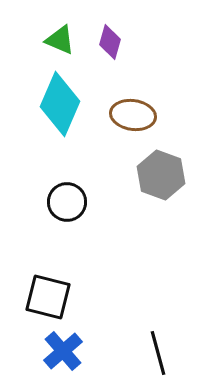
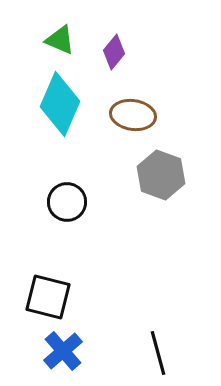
purple diamond: moved 4 px right, 10 px down; rotated 24 degrees clockwise
